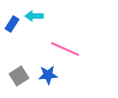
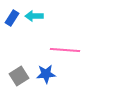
blue rectangle: moved 6 px up
pink line: moved 1 px down; rotated 20 degrees counterclockwise
blue star: moved 2 px left, 1 px up
